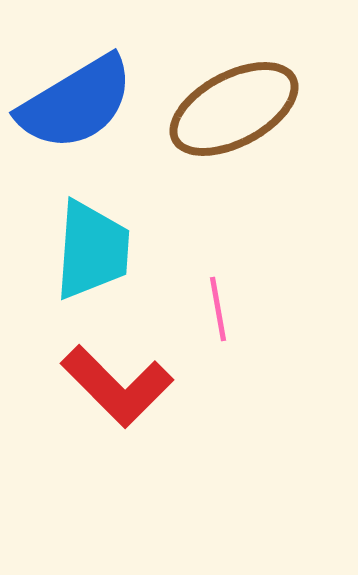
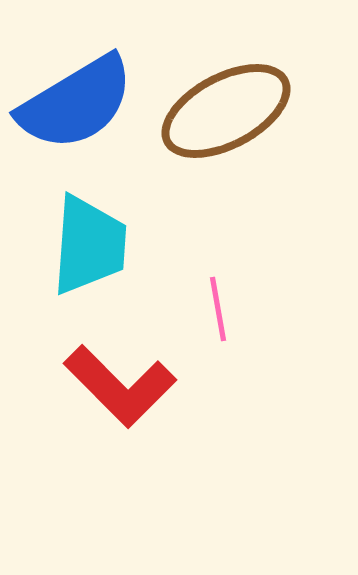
brown ellipse: moved 8 px left, 2 px down
cyan trapezoid: moved 3 px left, 5 px up
red L-shape: moved 3 px right
